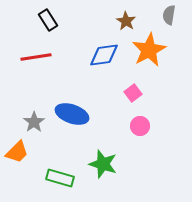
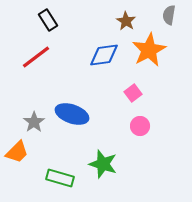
red line: rotated 28 degrees counterclockwise
